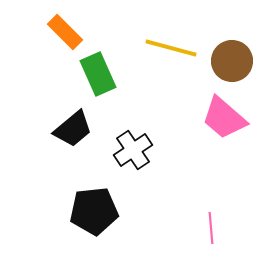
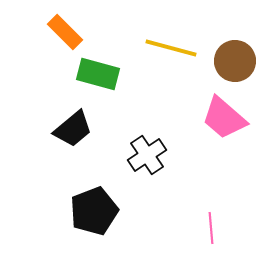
brown circle: moved 3 px right
green rectangle: rotated 51 degrees counterclockwise
black cross: moved 14 px right, 5 px down
black pentagon: rotated 15 degrees counterclockwise
